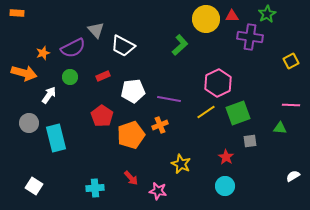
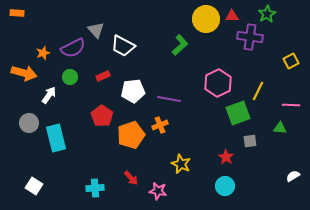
yellow line: moved 52 px right, 21 px up; rotated 30 degrees counterclockwise
